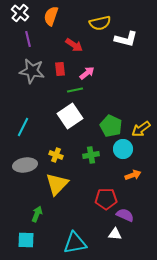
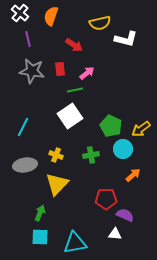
orange arrow: rotated 21 degrees counterclockwise
green arrow: moved 3 px right, 1 px up
cyan square: moved 14 px right, 3 px up
